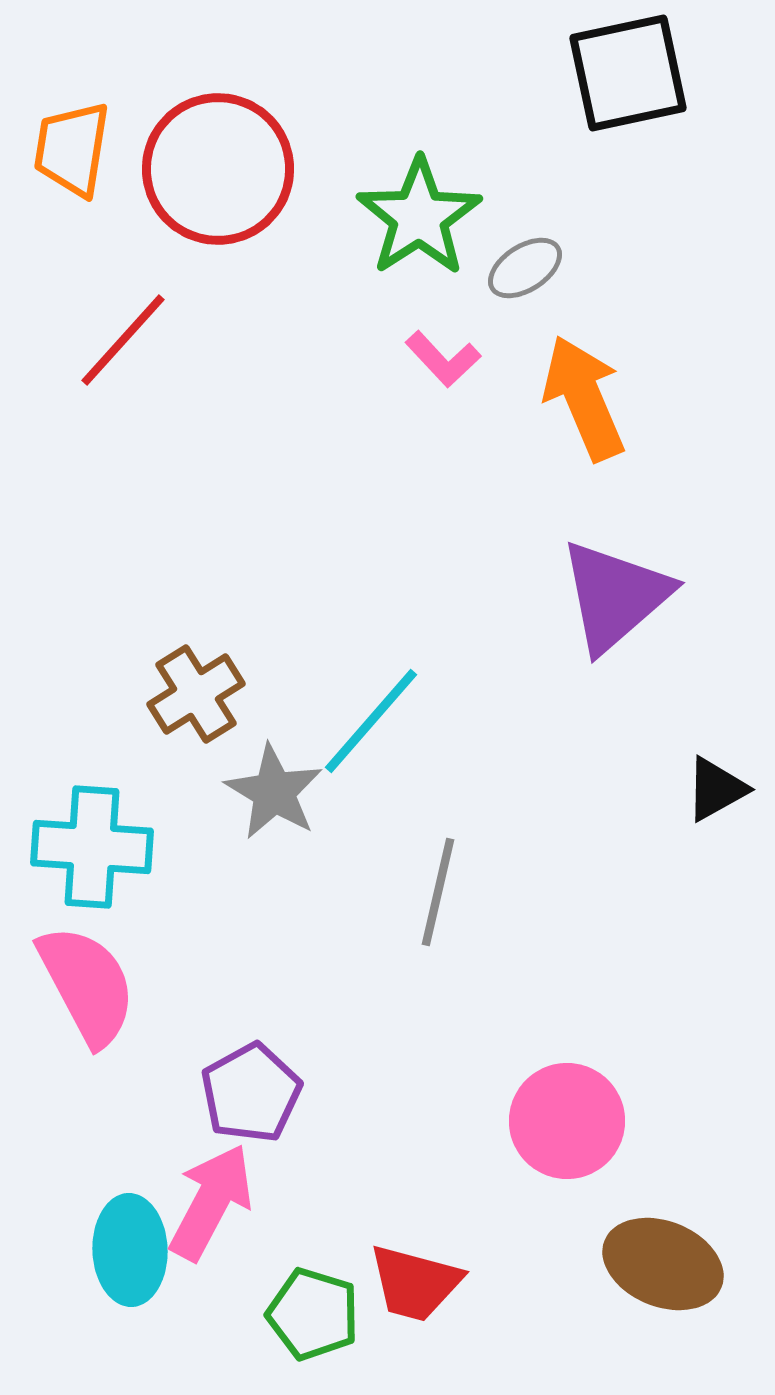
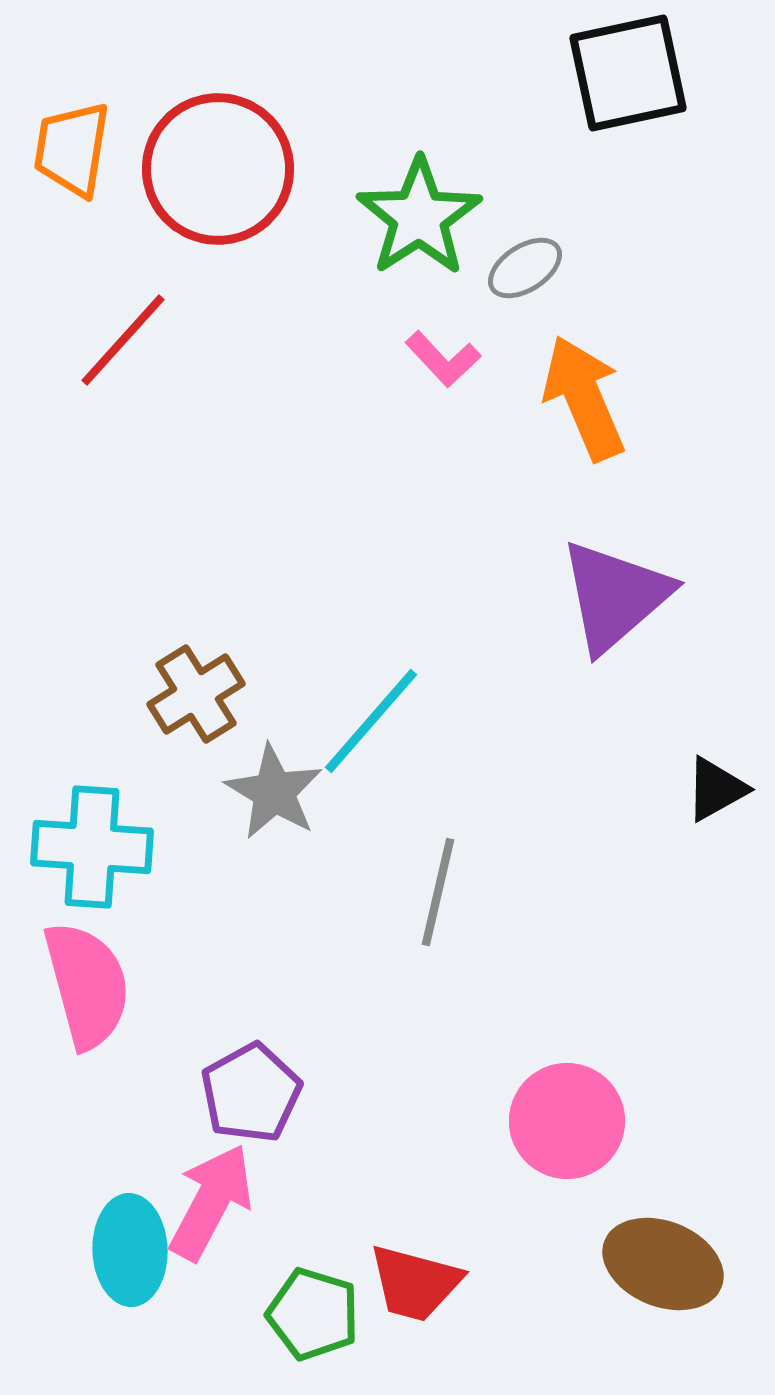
pink semicircle: rotated 13 degrees clockwise
